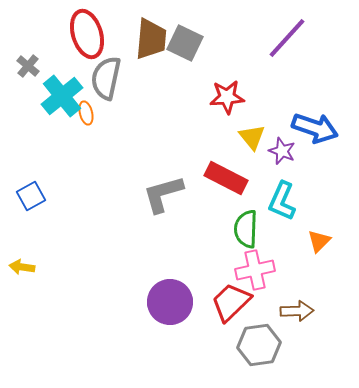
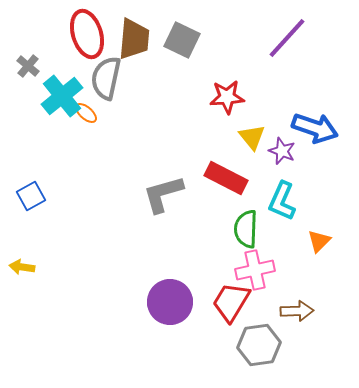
brown trapezoid: moved 17 px left
gray square: moved 3 px left, 3 px up
orange ellipse: rotated 35 degrees counterclockwise
red trapezoid: rotated 15 degrees counterclockwise
